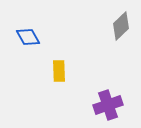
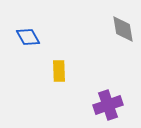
gray diamond: moved 2 px right, 3 px down; rotated 56 degrees counterclockwise
